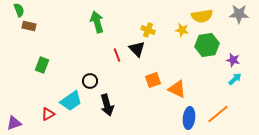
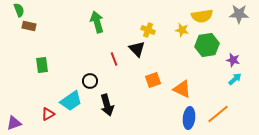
red line: moved 3 px left, 4 px down
green rectangle: rotated 28 degrees counterclockwise
orange triangle: moved 5 px right
